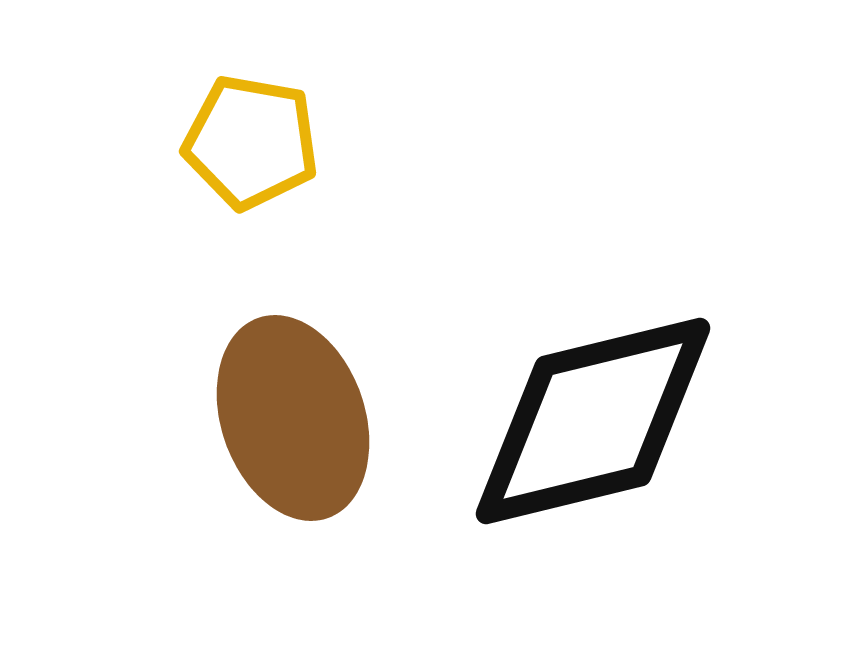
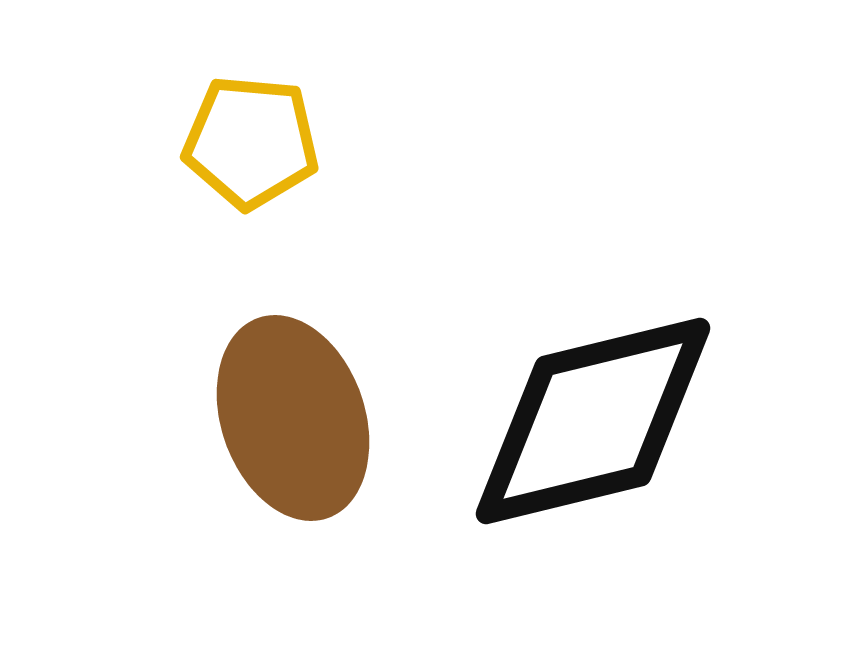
yellow pentagon: rotated 5 degrees counterclockwise
